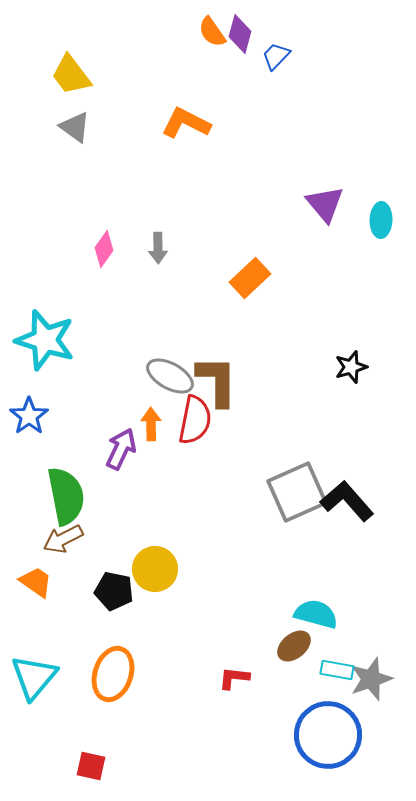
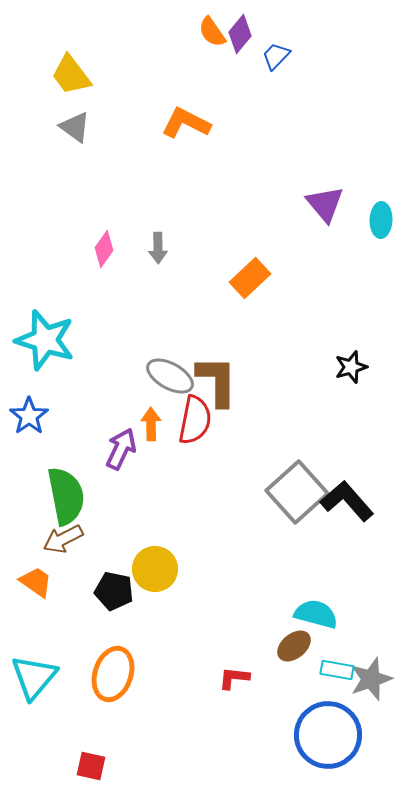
purple diamond: rotated 24 degrees clockwise
gray square: rotated 18 degrees counterclockwise
